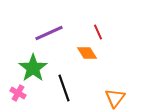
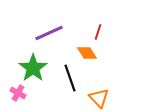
red line: rotated 42 degrees clockwise
black line: moved 6 px right, 10 px up
orange triangle: moved 16 px left; rotated 20 degrees counterclockwise
